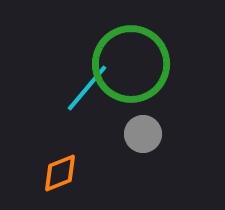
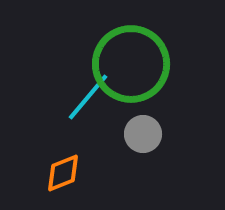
cyan line: moved 1 px right, 9 px down
orange diamond: moved 3 px right
